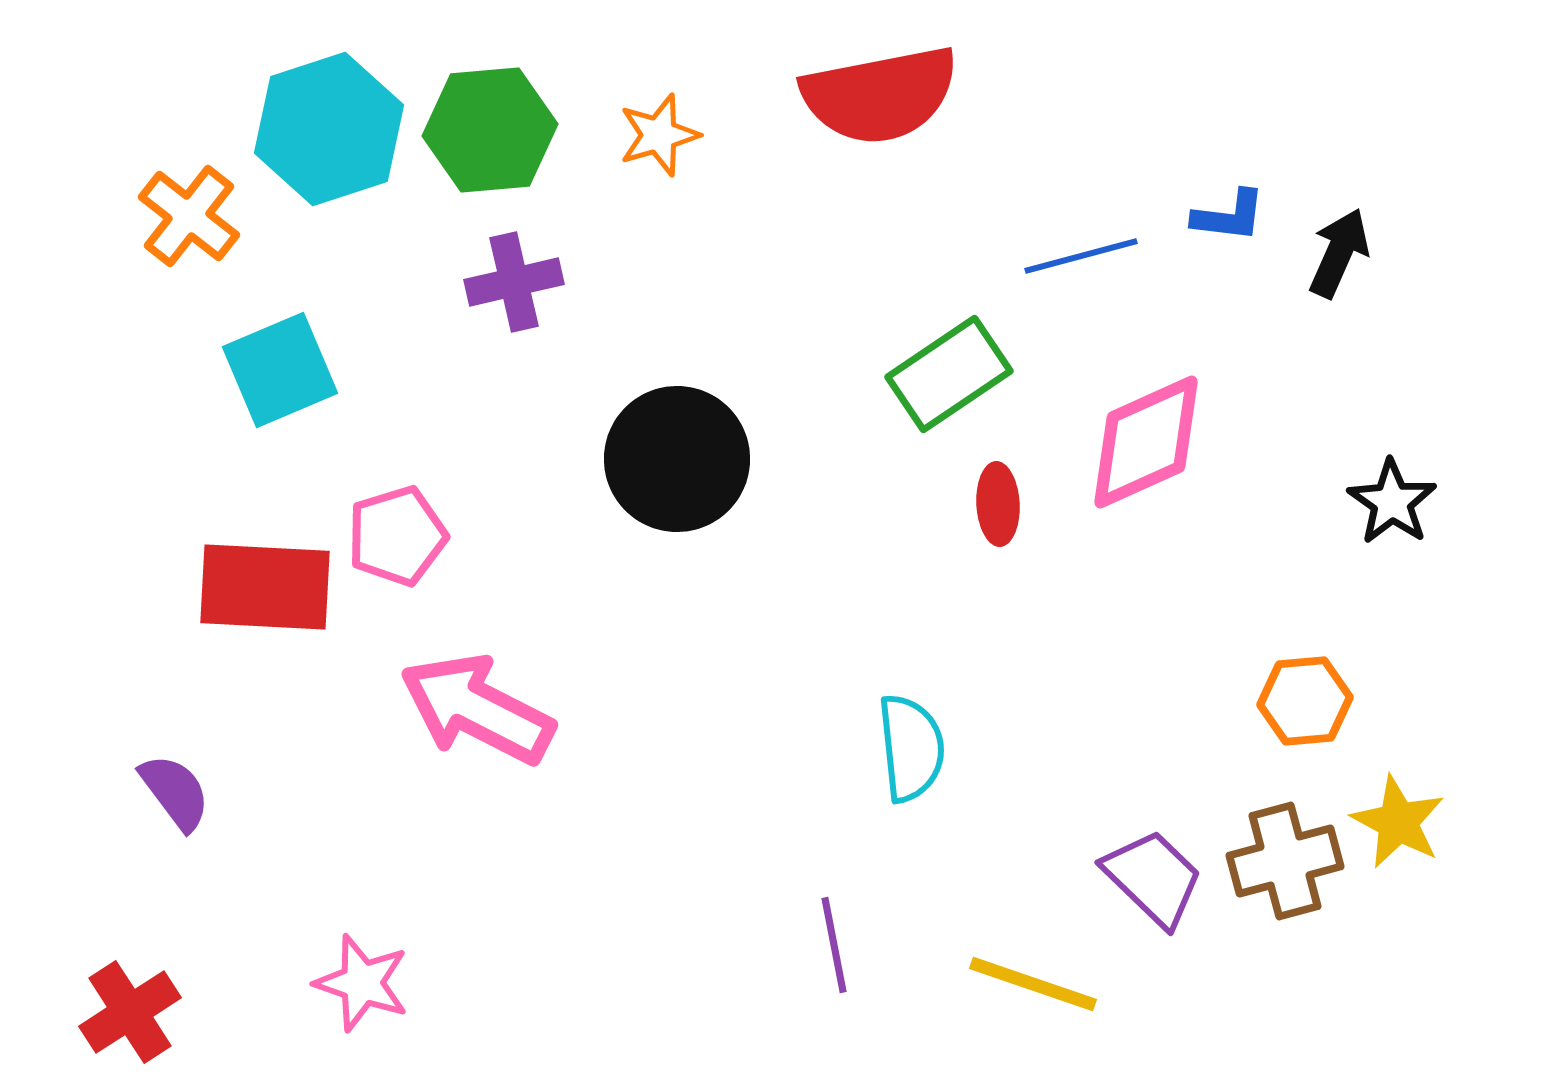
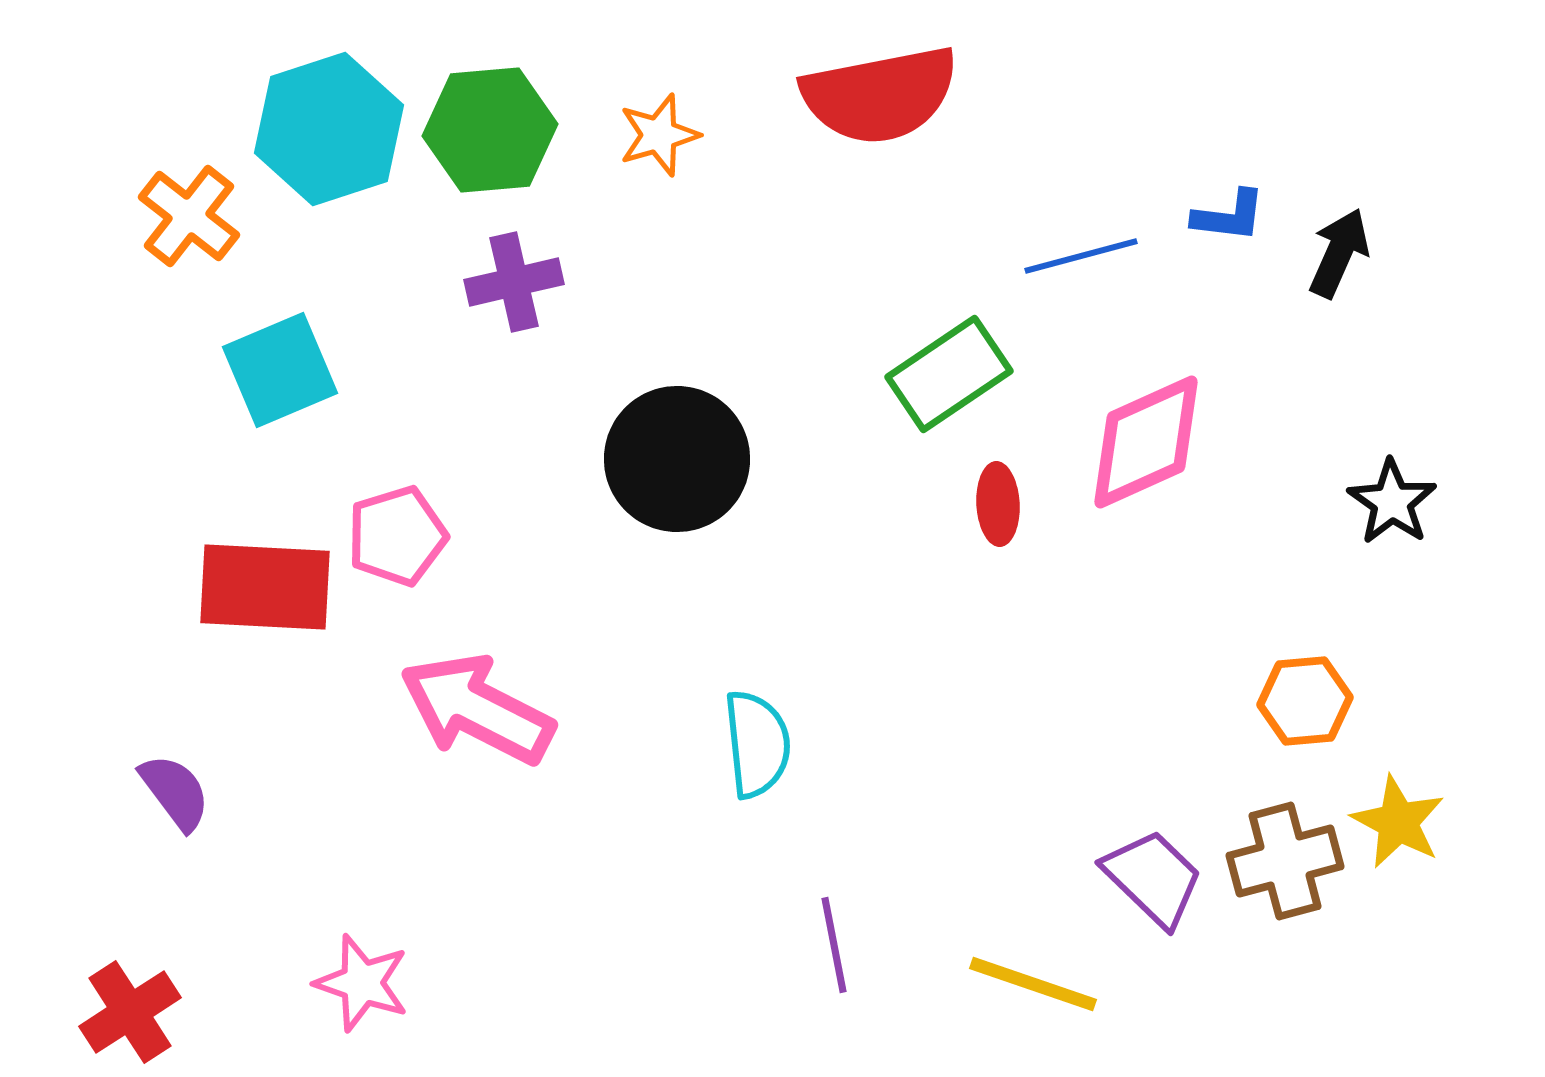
cyan semicircle: moved 154 px left, 4 px up
